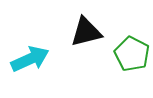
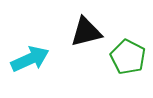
green pentagon: moved 4 px left, 3 px down
